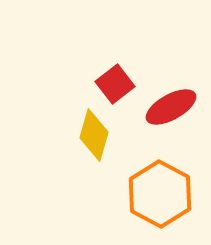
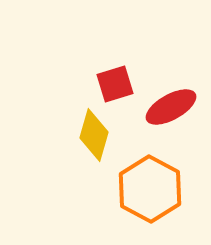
red square: rotated 21 degrees clockwise
orange hexagon: moved 10 px left, 5 px up
